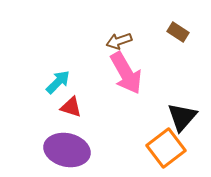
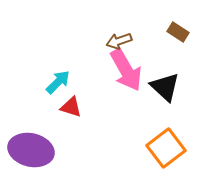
pink arrow: moved 3 px up
black triangle: moved 17 px left, 30 px up; rotated 28 degrees counterclockwise
purple ellipse: moved 36 px left
